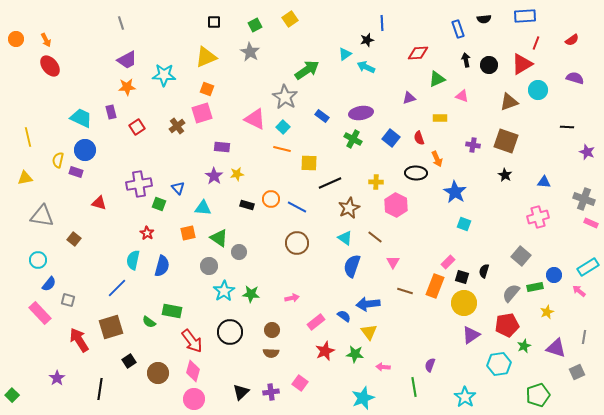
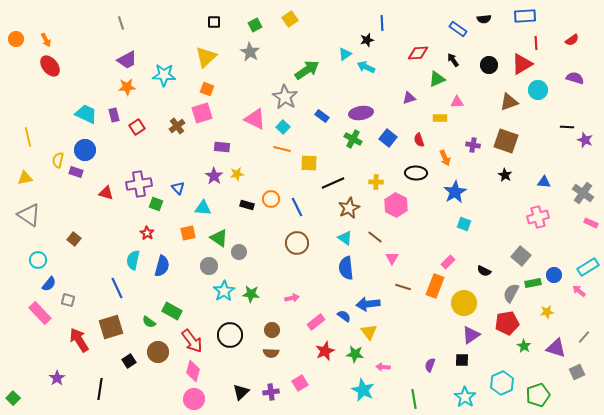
blue rectangle at (458, 29): rotated 36 degrees counterclockwise
red line at (536, 43): rotated 24 degrees counterclockwise
yellow triangle at (206, 57): rotated 20 degrees counterclockwise
black arrow at (466, 60): moved 13 px left; rotated 24 degrees counterclockwise
pink triangle at (462, 96): moved 5 px left, 6 px down; rotated 24 degrees counterclockwise
purple rectangle at (111, 112): moved 3 px right, 3 px down
cyan trapezoid at (81, 118): moved 5 px right, 4 px up
blue square at (391, 138): moved 3 px left
red semicircle at (419, 138): moved 2 px down
purple star at (587, 152): moved 2 px left, 12 px up
orange arrow at (437, 159): moved 8 px right, 1 px up
black line at (330, 183): moved 3 px right
blue star at (455, 192): rotated 10 degrees clockwise
gray cross at (584, 199): moved 1 px left, 6 px up; rotated 15 degrees clockwise
red triangle at (99, 203): moved 7 px right, 10 px up
green square at (159, 204): moved 3 px left
blue line at (297, 207): rotated 36 degrees clockwise
gray triangle at (42, 216): moved 13 px left, 1 px up; rotated 25 degrees clockwise
pink triangle at (393, 262): moved 1 px left, 4 px up
blue semicircle at (352, 266): moved 6 px left, 2 px down; rotated 25 degrees counterclockwise
black semicircle at (484, 271): rotated 80 degrees counterclockwise
black square at (462, 277): moved 83 px down; rotated 16 degrees counterclockwise
green rectangle at (535, 287): moved 2 px left, 4 px up
blue line at (117, 288): rotated 70 degrees counterclockwise
brown line at (405, 291): moved 2 px left, 4 px up
gray semicircle at (511, 293): rotated 12 degrees counterclockwise
green rectangle at (172, 311): rotated 18 degrees clockwise
yellow star at (547, 312): rotated 16 degrees clockwise
red pentagon at (507, 325): moved 2 px up
black circle at (230, 332): moved 3 px down
gray line at (584, 337): rotated 32 degrees clockwise
green star at (524, 346): rotated 16 degrees counterclockwise
cyan hexagon at (499, 364): moved 3 px right, 19 px down; rotated 15 degrees counterclockwise
brown circle at (158, 373): moved 21 px up
pink square at (300, 383): rotated 21 degrees clockwise
green line at (414, 387): moved 12 px down
green square at (12, 395): moved 1 px right, 3 px down
cyan star at (363, 398): moved 8 px up; rotated 25 degrees counterclockwise
